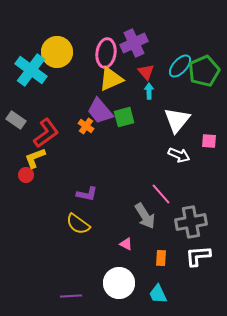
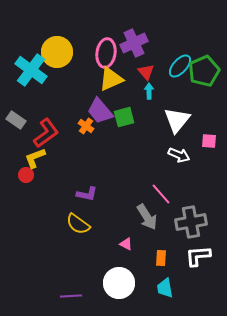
gray arrow: moved 2 px right, 1 px down
cyan trapezoid: moved 7 px right, 6 px up; rotated 15 degrees clockwise
